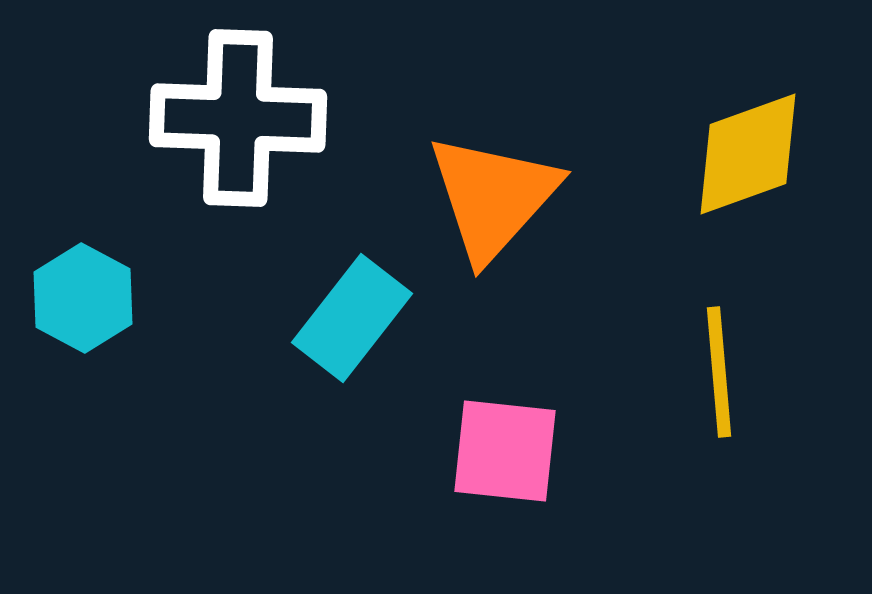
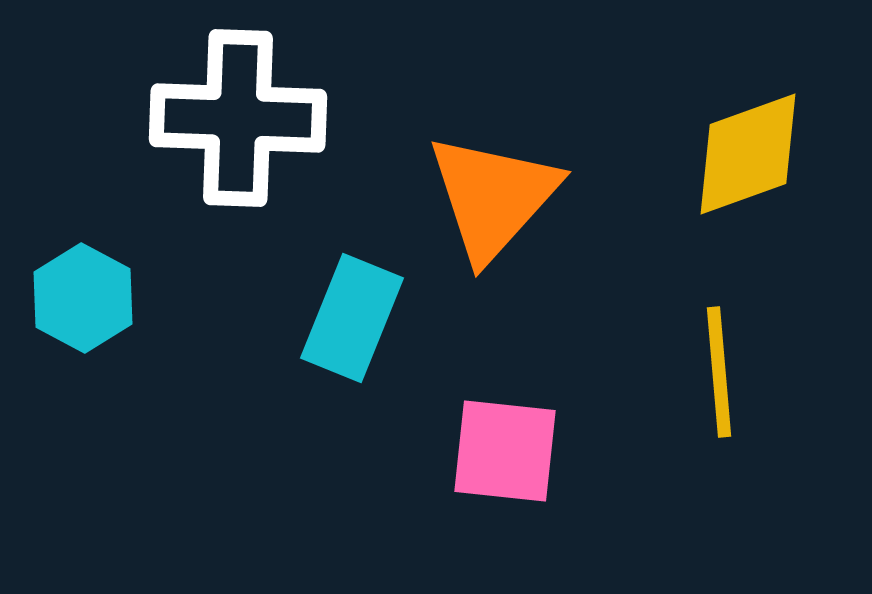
cyan rectangle: rotated 16 degrees counterclockwise
